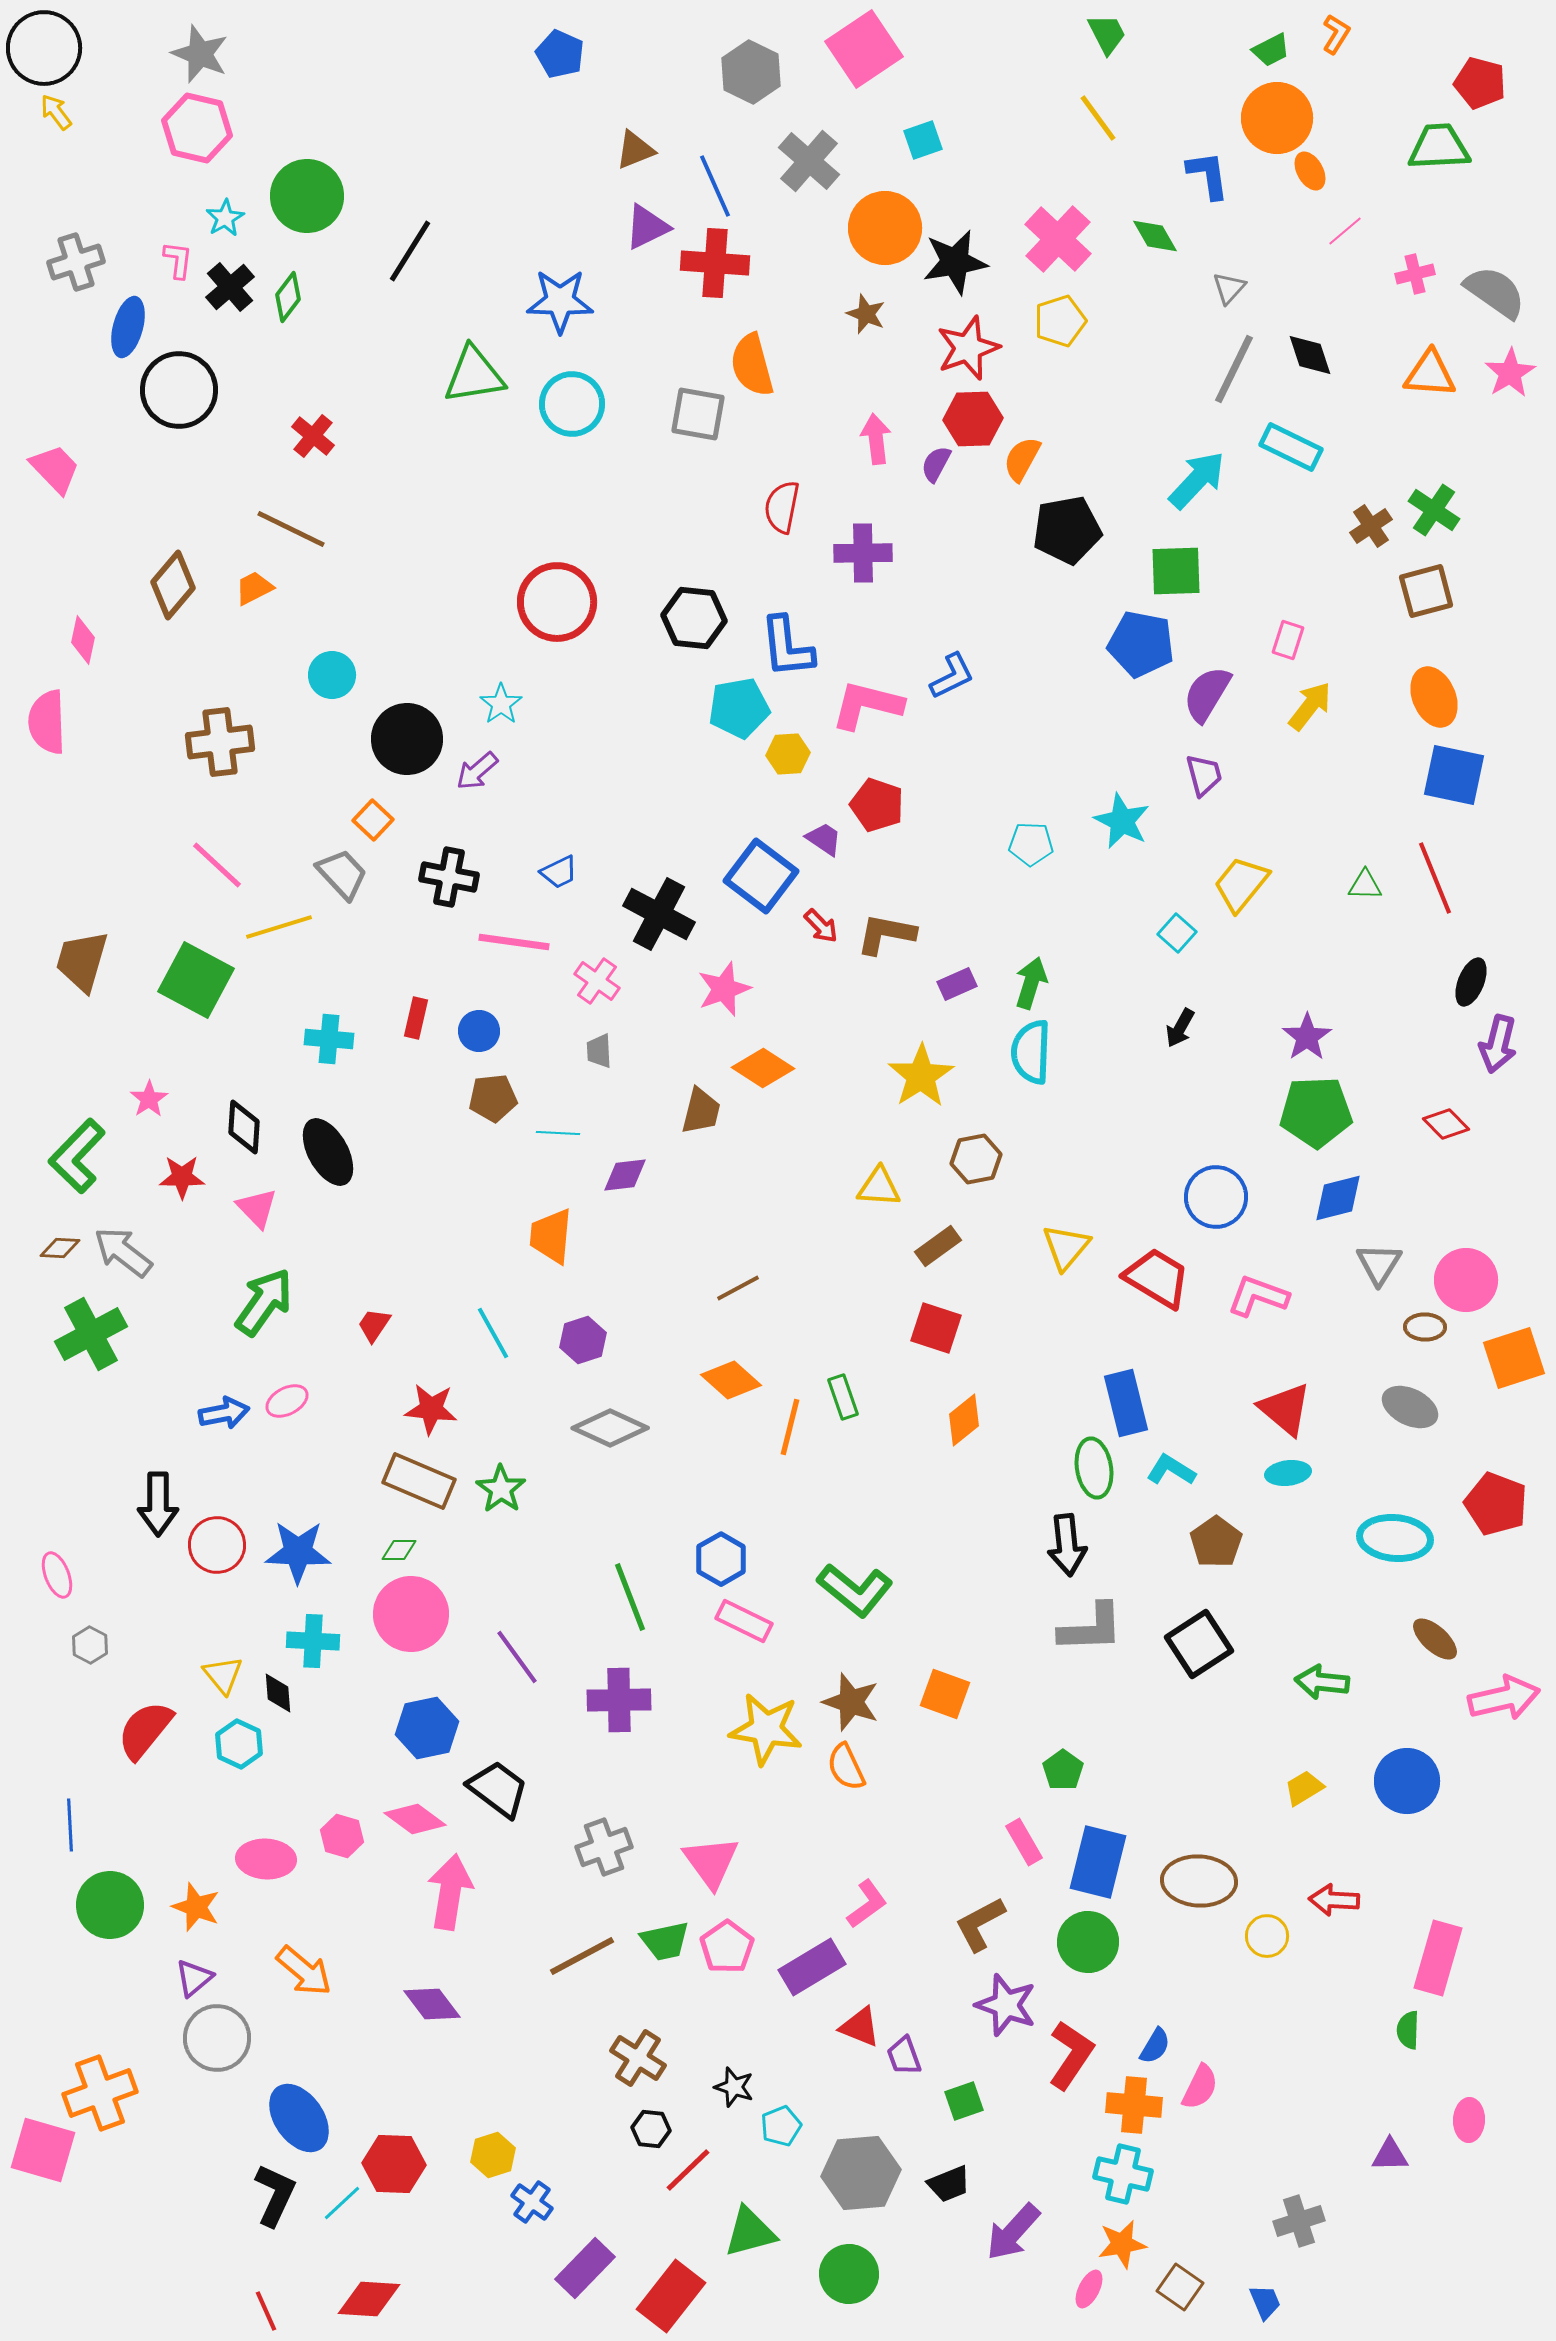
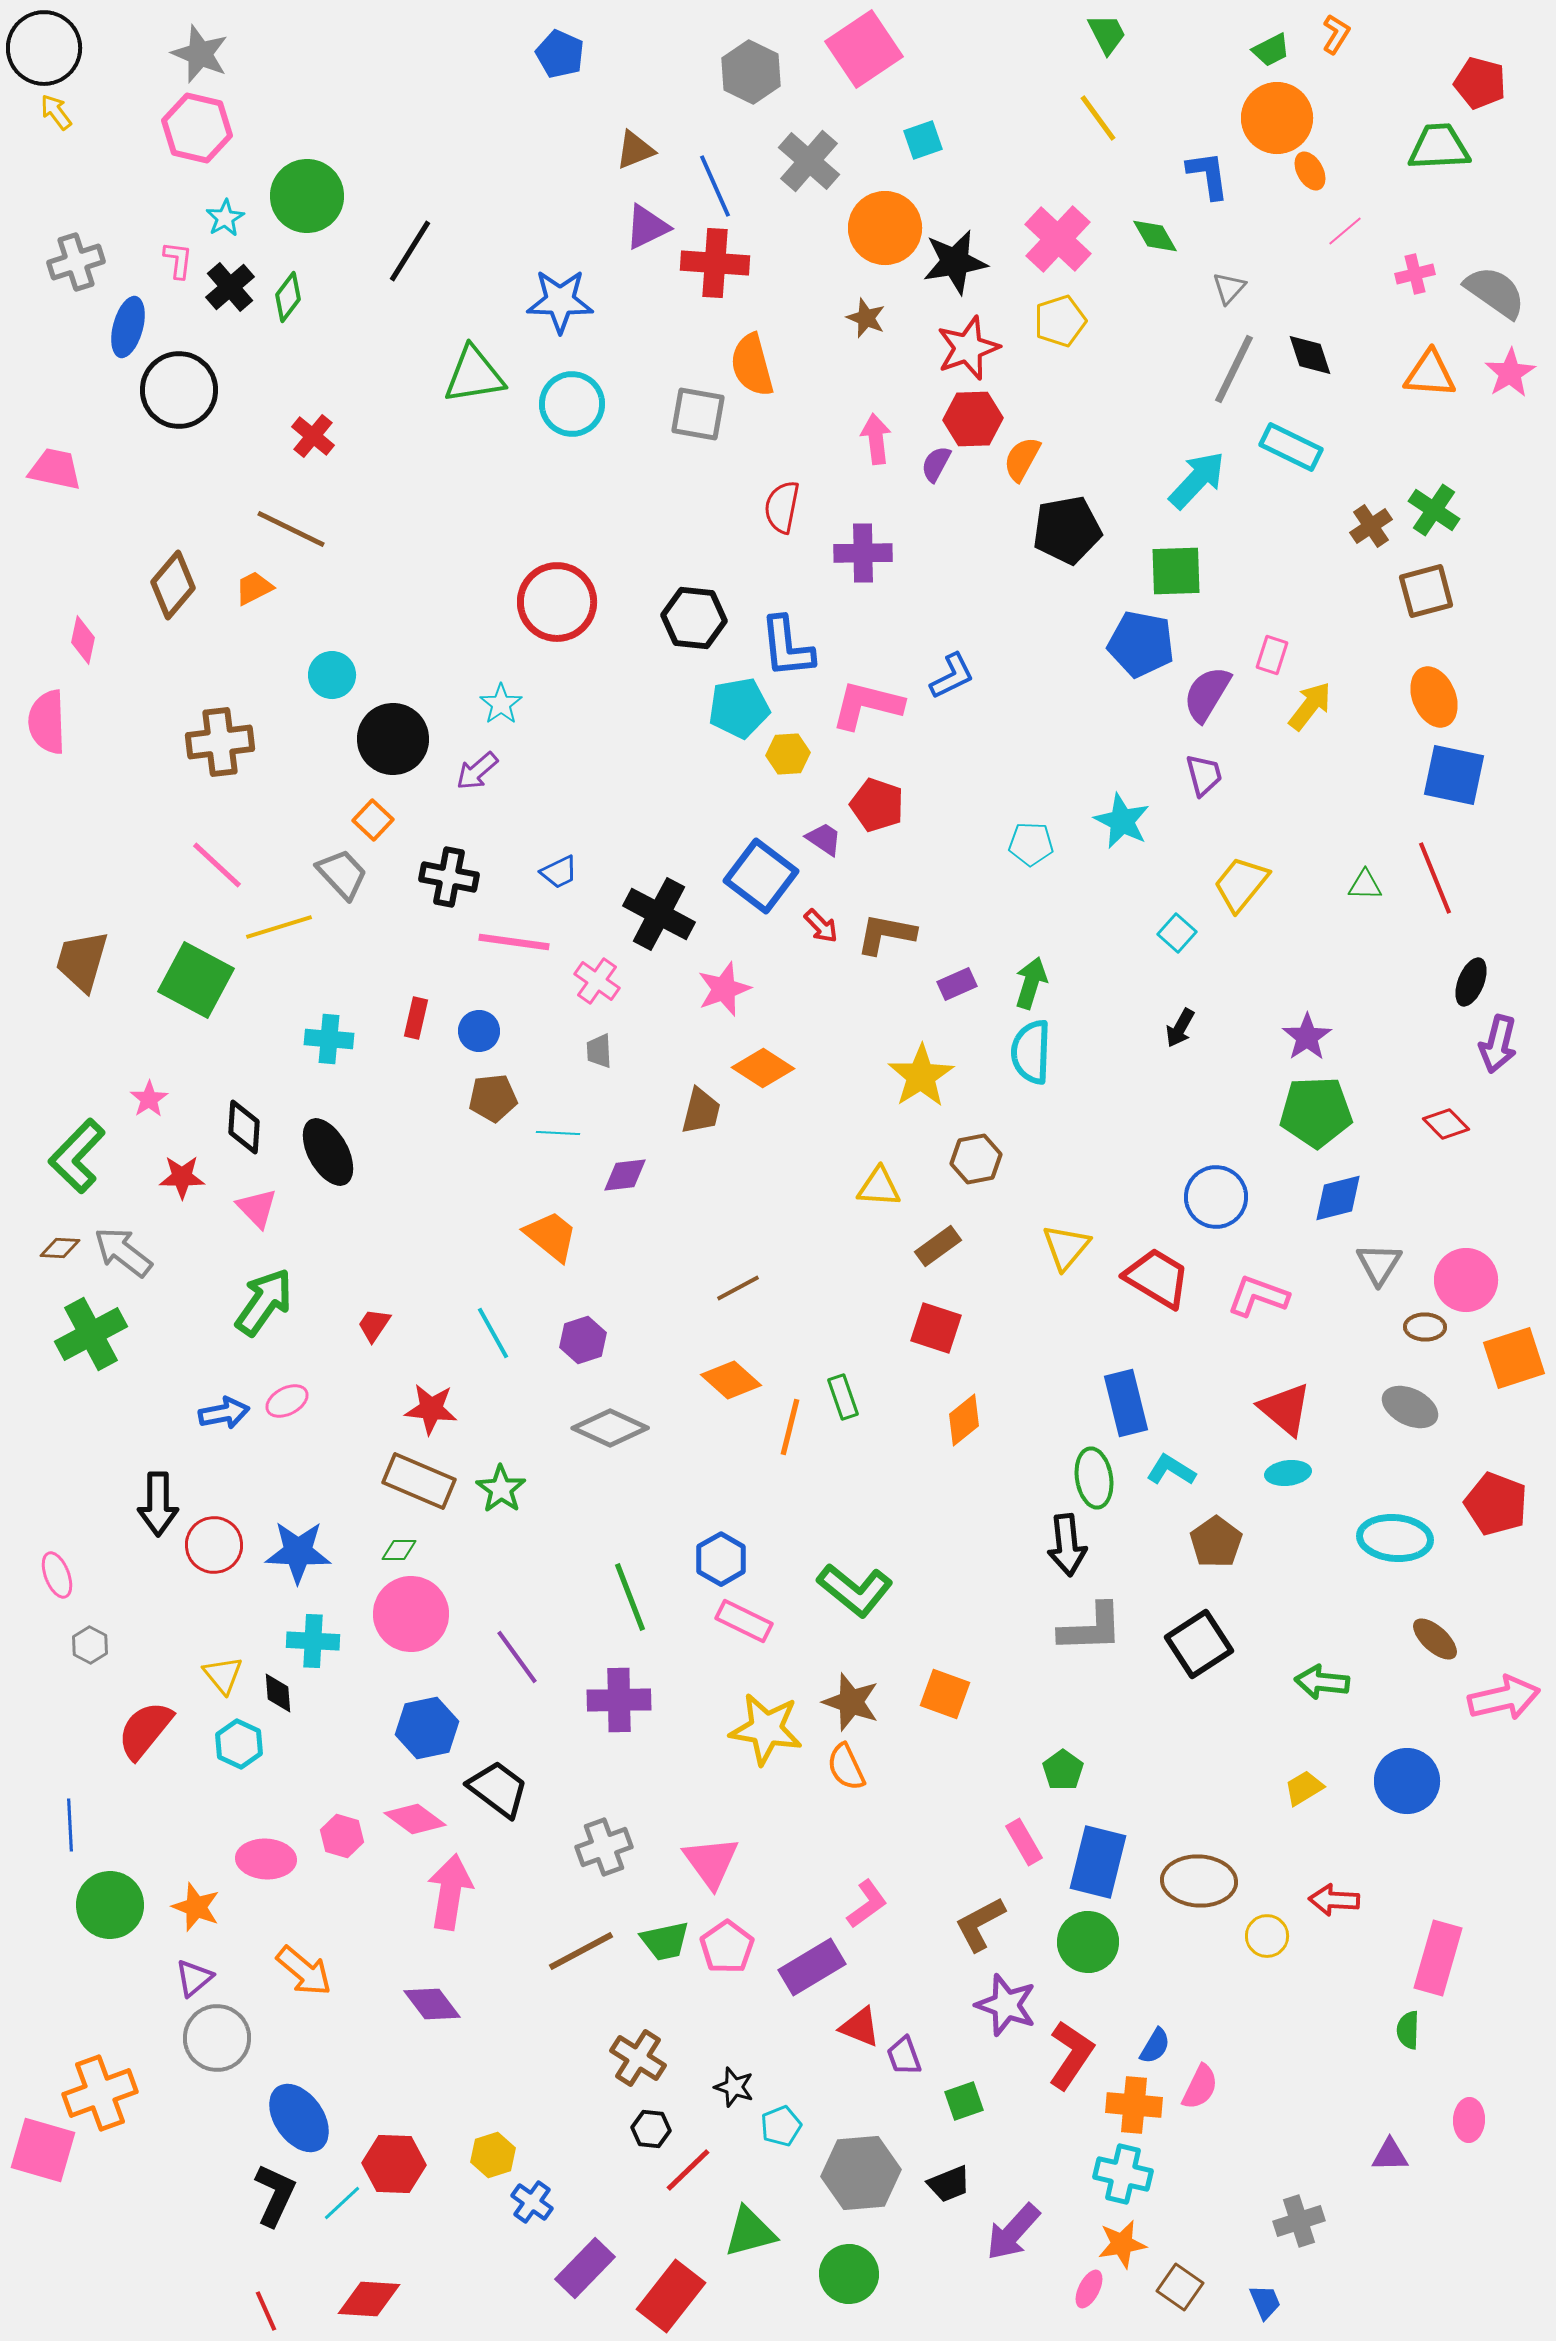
brown star at (866, 314): moved 4 px down
pink trapezoid at (55, 469): rotated 34 degrees counterclockwise
pink rectangle at (1288, 640): moved 16 px left, 15 px down
black circle at (407, 739): moved 14 px left
orange trapezoid at (551, 1236): rotated 124 degrees clockwise
green ellipse at (1094, 1468): moved 10 px down
red circle at (217, 1545): moved 3 px left
brown line at (582, 1956): moved 1 px left, 5 px up
